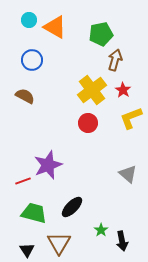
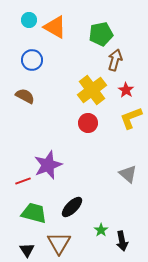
red star: moved 3 px right
